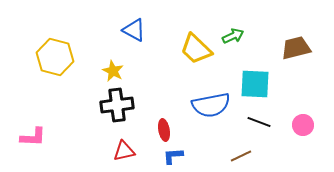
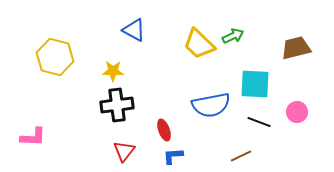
yellow trapezoid: moved 3 px right, 5 px up
yellow star: rotated 25 degrees counterclockwise
pink circle: moved 6 px left, 13 px up
red ellipse: rotated 10 degrees counterclockwise
red triangle: rotated 40 degrees counterclockwise
